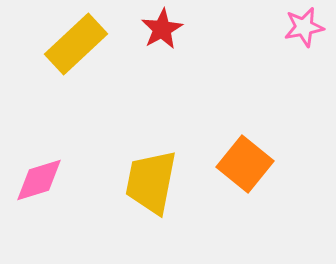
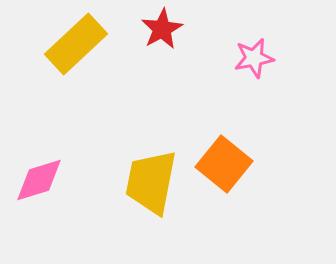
pink star: moved 50 px left, 31 px down
orange square: moved 21 px left
